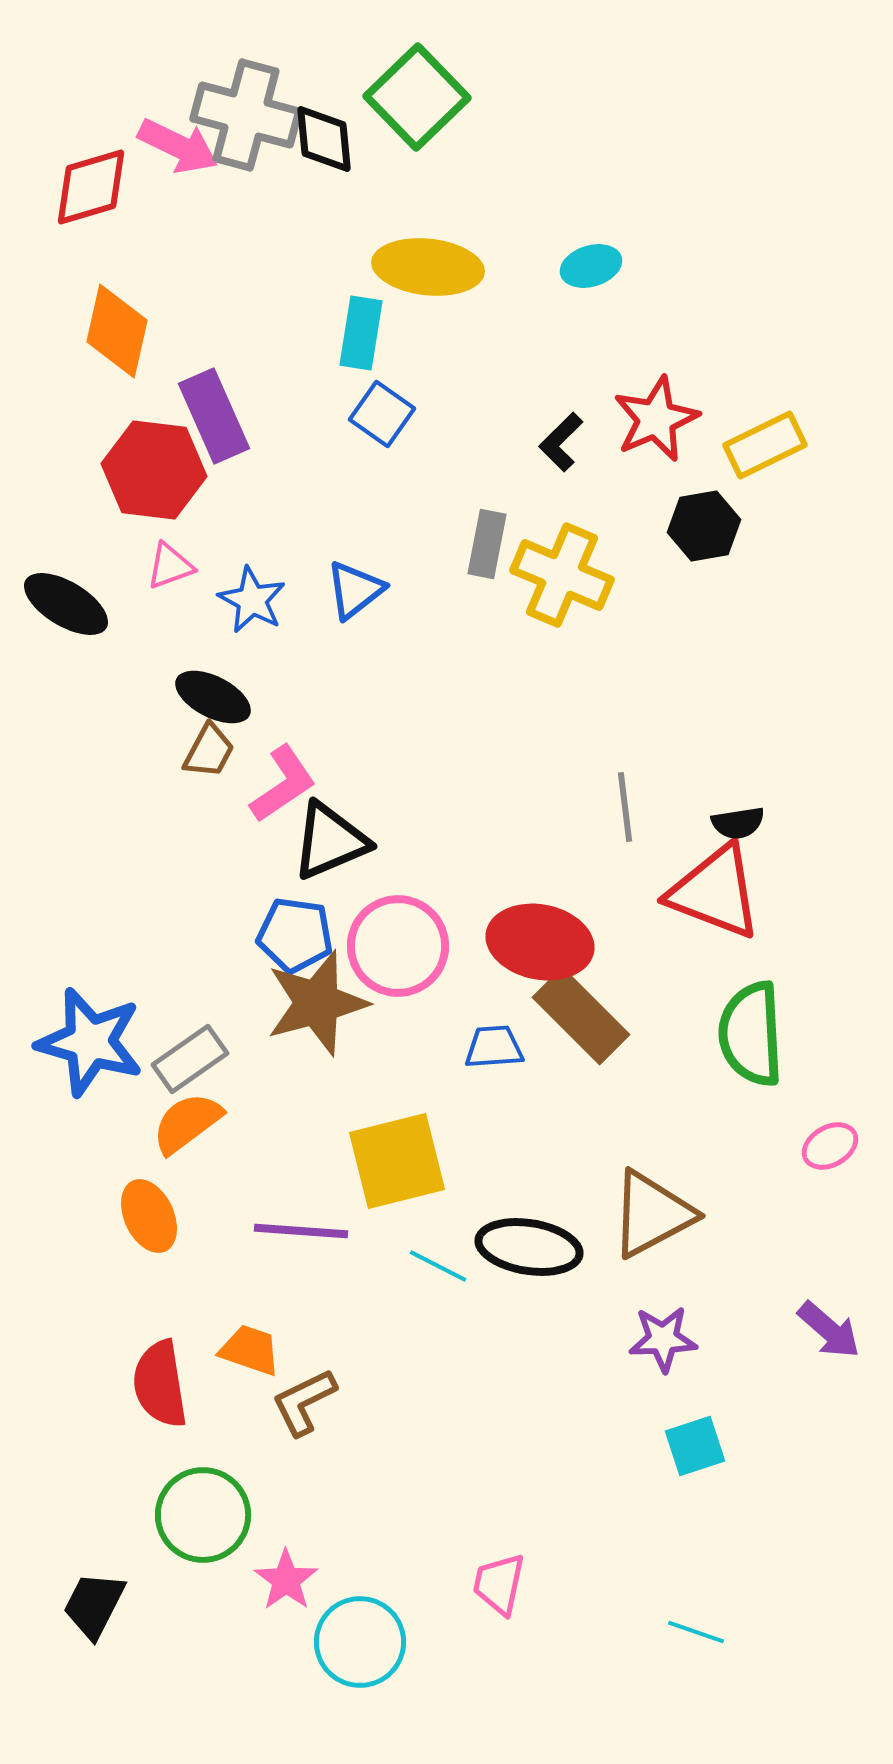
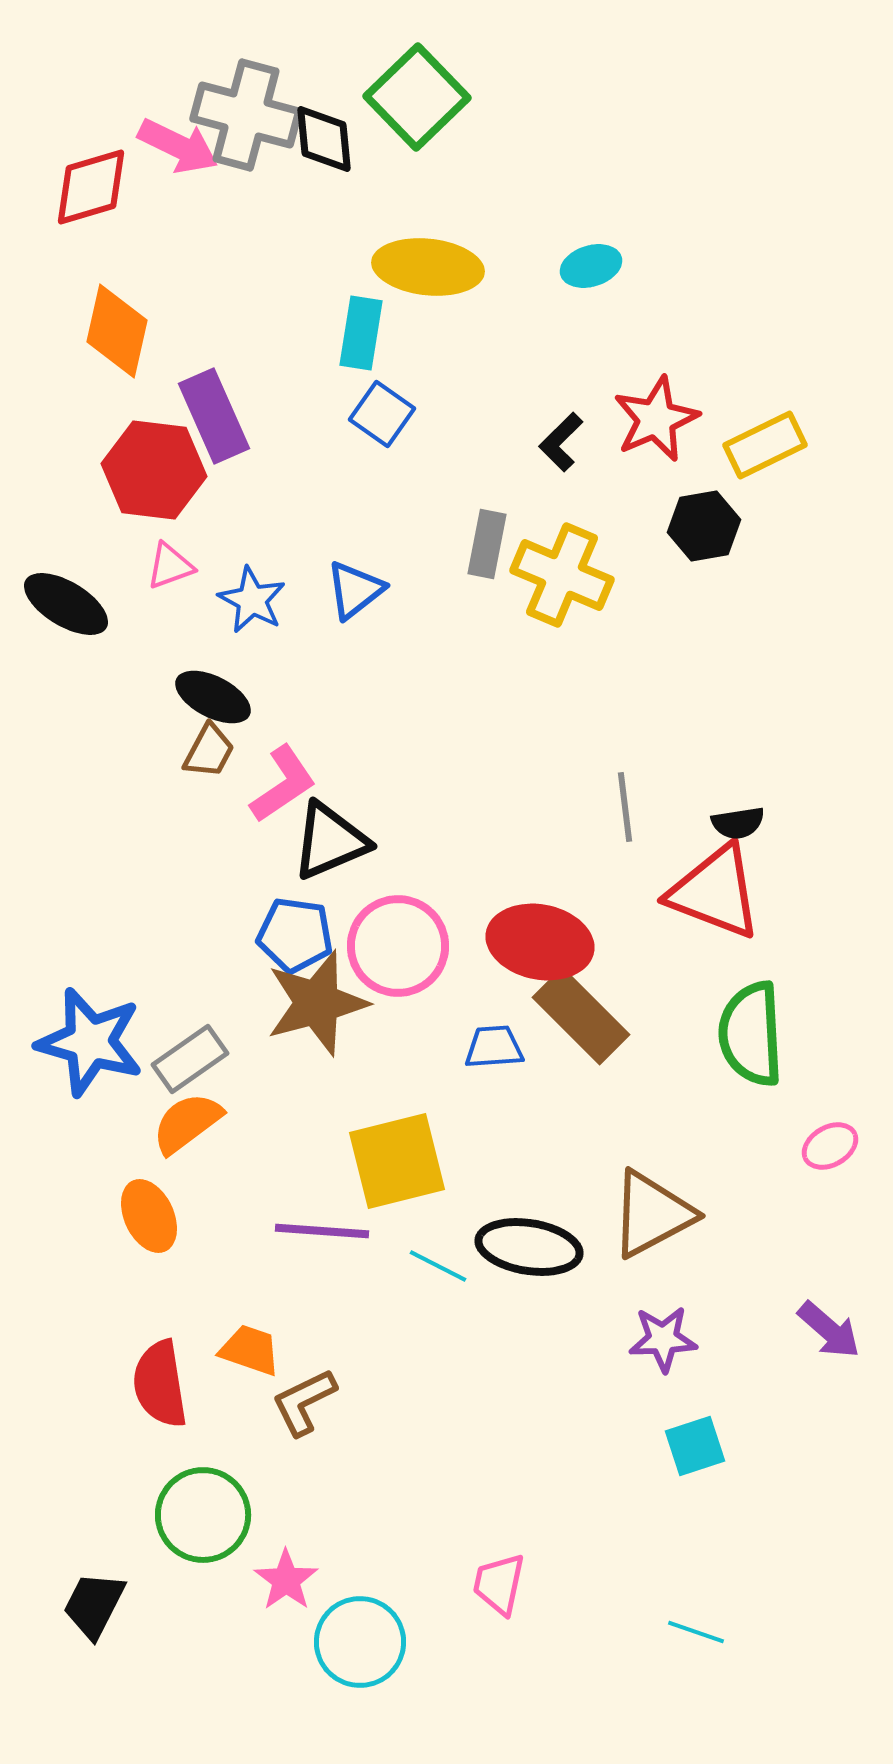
purple line at (301, 1231): moved 21 px right
